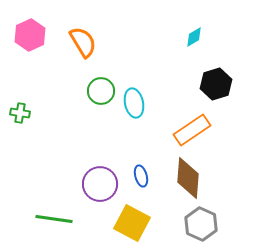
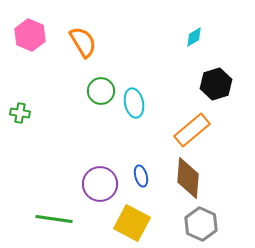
pink hexagon: rotated 12 degrees counterclockwise
orange rectangle: rotated 6 degrees counterclockwise
